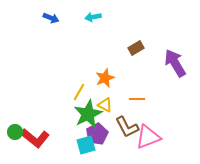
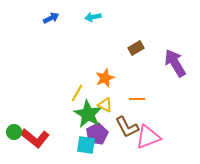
blue arrow: rotated 49 degrees counterclockwise
yellow line: moved 2 px left, 1 px down
green star: rotated 16 degrees counterclockwise
green circle: moved 1 px left
cyan square: rotated 24 degrees clockwise
